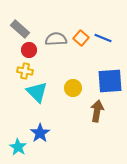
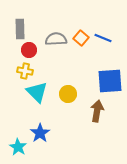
gray rectangle: rotated 48 degrees clockwise
yellow circle: moved 5 px left, 6 px down
